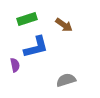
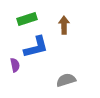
brown arrow: rotated 126 degrees counterclockwise
